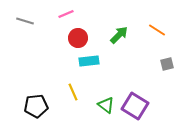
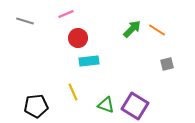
green arrow: moved 13 px right, 6 px up
green triangle: rotated 18 degrees counterclockwise
